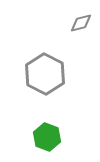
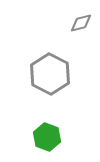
gray hexagon: moved 5 px right
